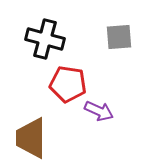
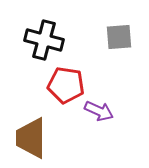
black cross: moved 1 px left, 1 px down
red pentagon: moved 2 px left, 1 px down
